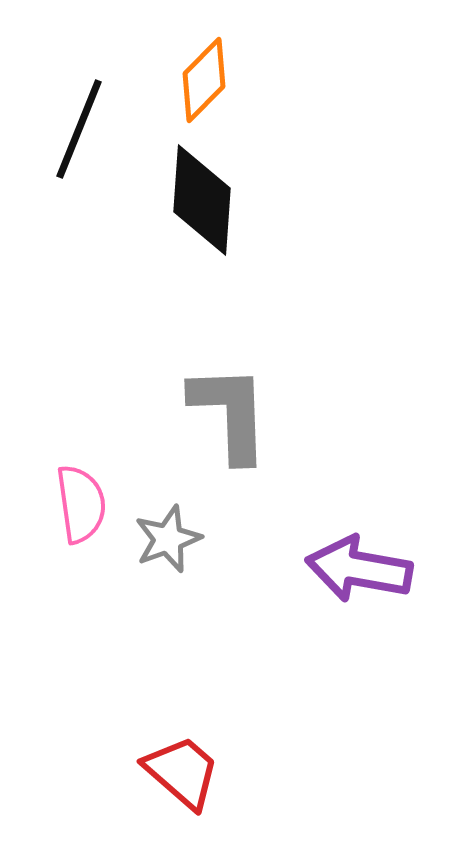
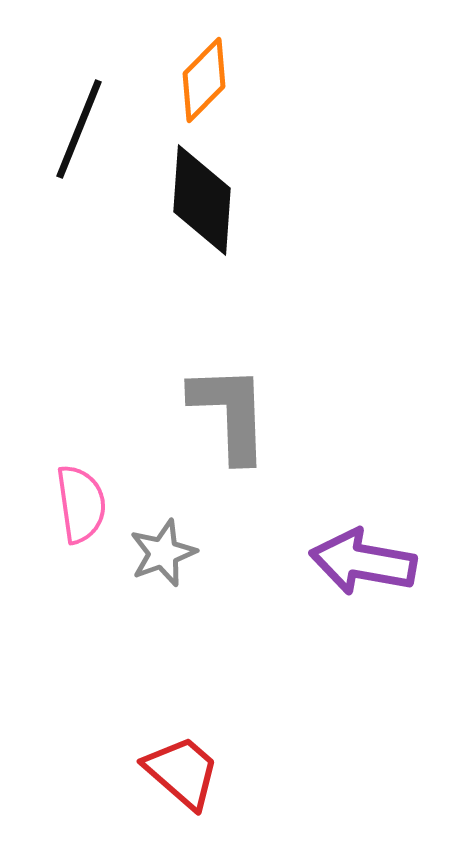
gray star: moved 5 px left, 14 px down
purple arrow: moved 4 px right, 7 px up
